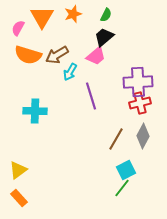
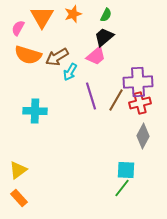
brown arrow: moved 2 px down
brown line: moved 39 px up
cyan square: rotated 30 degrees clockwise
